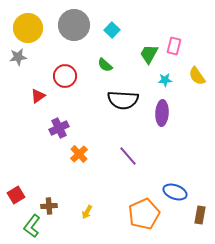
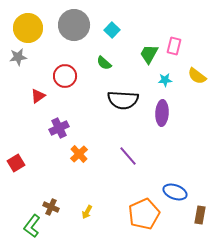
green semicircle: moved 1 px left, 2 px up
yellow semicircle: rotated 18 degrees counterclockwise
red square: moved 32 px up
brown cross: moved 2 px right, 1 px down; rotated 28 degrees clockwise
